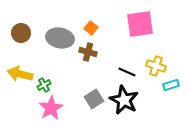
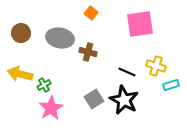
orange square: moved 15 px up
